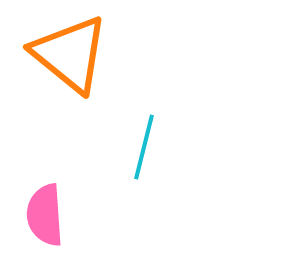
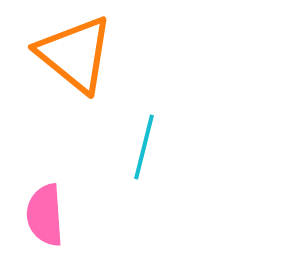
orange triangle: moved 5 px right
